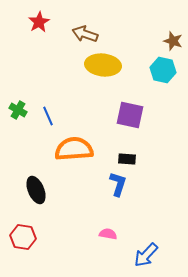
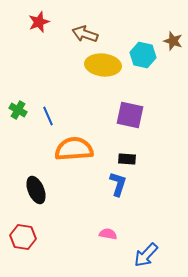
red star: rotated 10 degrees clockwise
cyan hexagon: moved 20 px left, 15 px up
